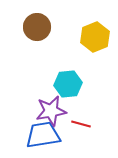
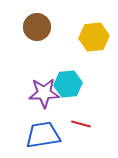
yellow hexagon: moved 1 px left; rotated 16 degrees clockwise
purple star: moved 7 px left, 18 px up; rotated 8 degrees clockwise
